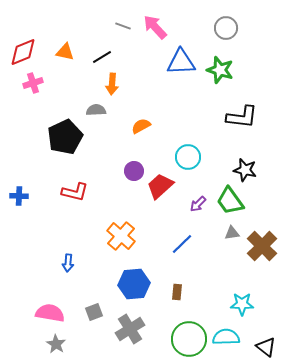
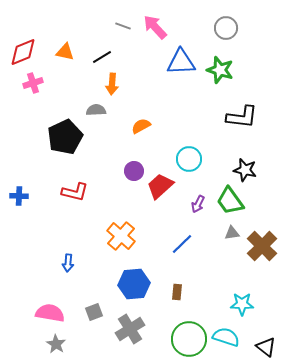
cyan circle: moved 1 px right, 2 px down
purple arrow: rotated 18 degrees counterclockwise
cyan semicircle: rotated 20 degrees clockwise
